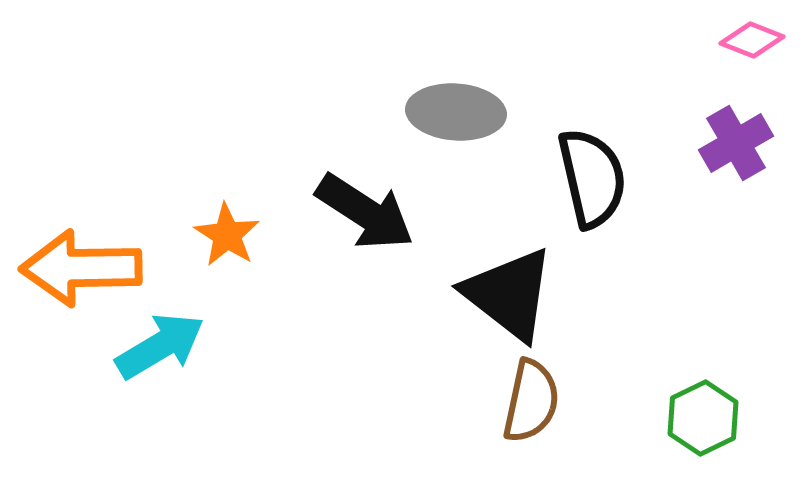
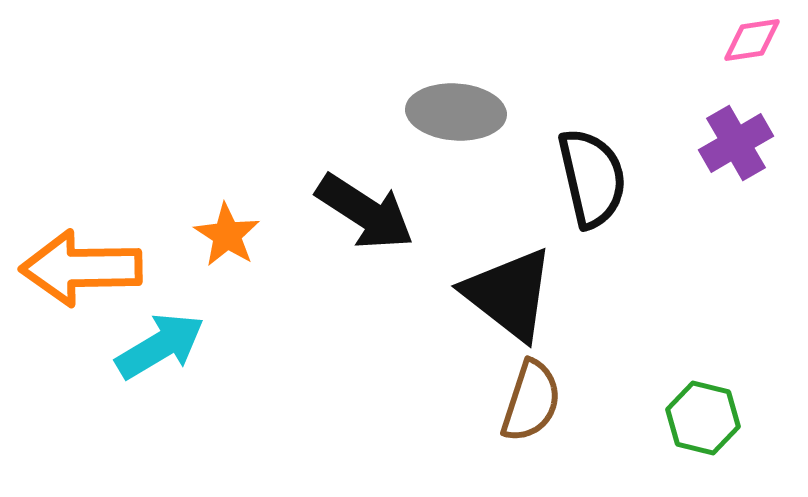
pink diamond: rotated 30 degrees counterclockwise
brown semicircle: rotated 6 degrees clockwise
green hexagon: rotated 20 degrees counterclockwise
